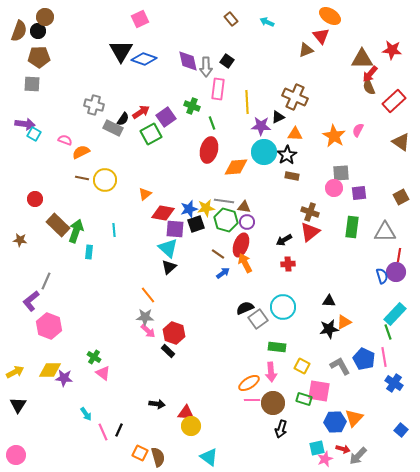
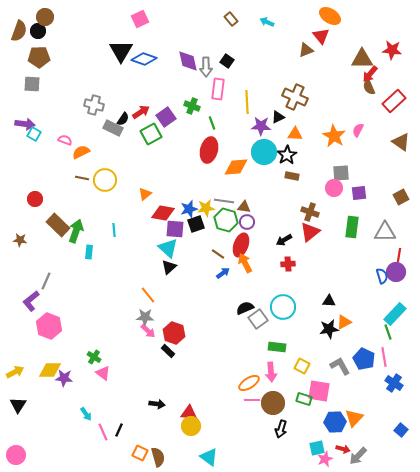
red triangle at (186, 413): moved 3 px right
